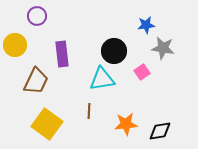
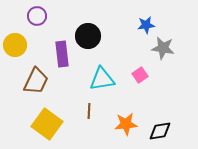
black circle: moved 26 px left, 15 px up
pink square: moved 2 px left, 3 px down
